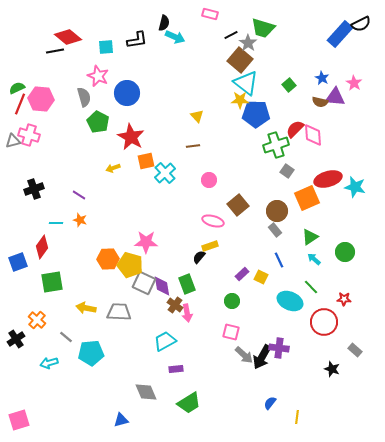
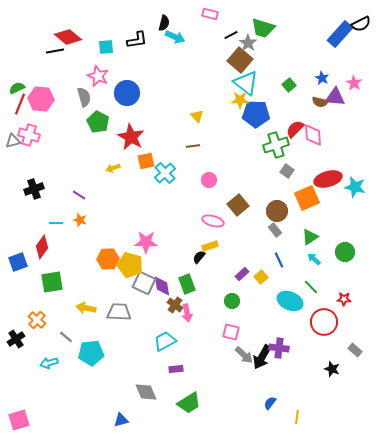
yellow square at (261, 277): rotated 24 degrees clockwise
